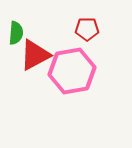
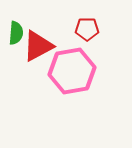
red triangle: moved 3 px right, 9 px up
